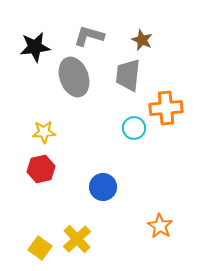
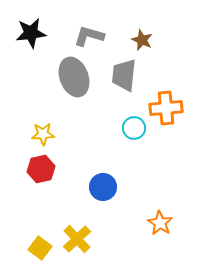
black star: moved 4 px left, 14 px up
gray trapezoid: moved 4 px left
yellow star: moved 1 px left, 2 px down
orange star: moved 3 px up
